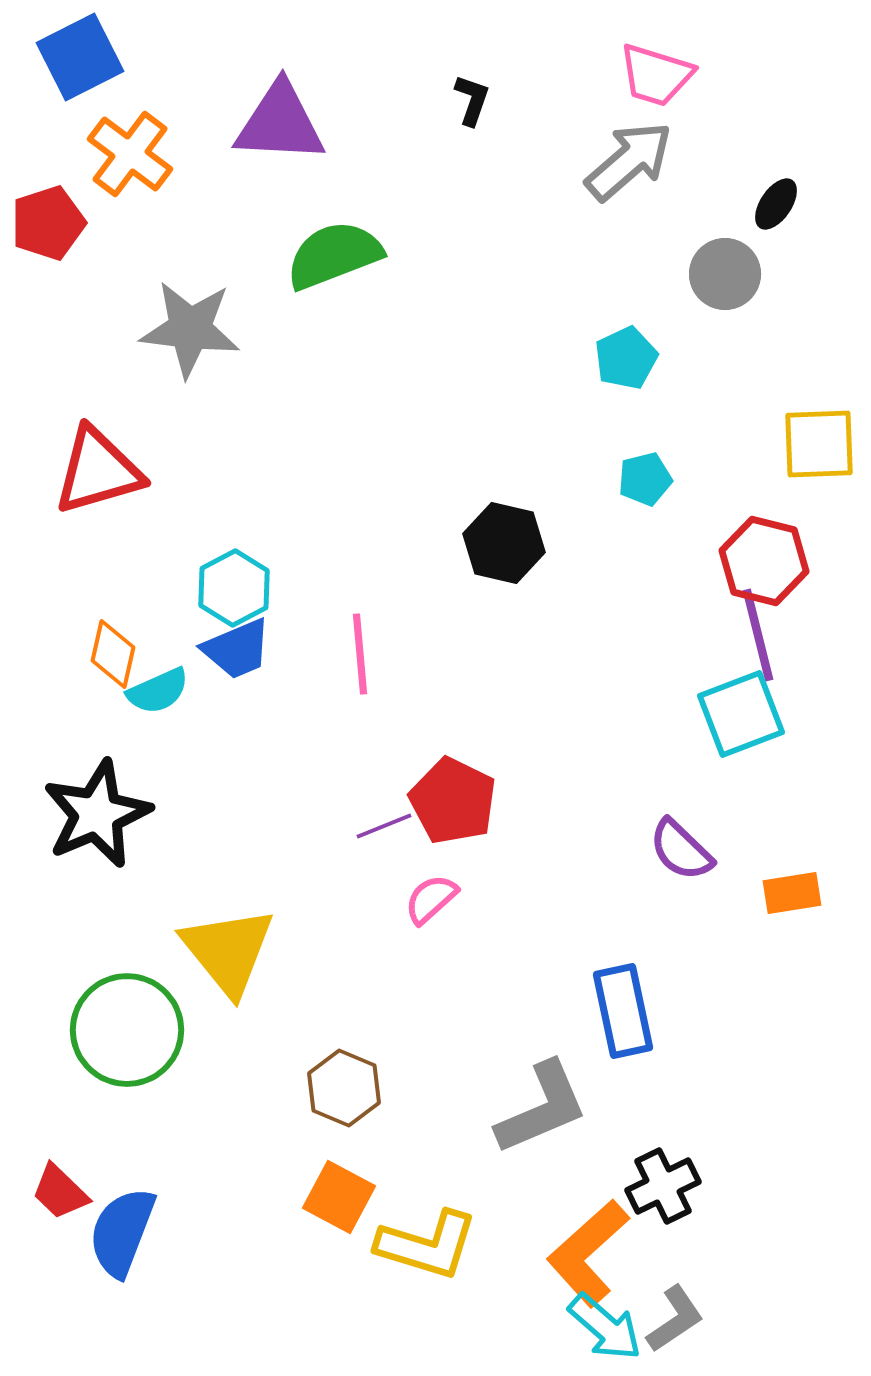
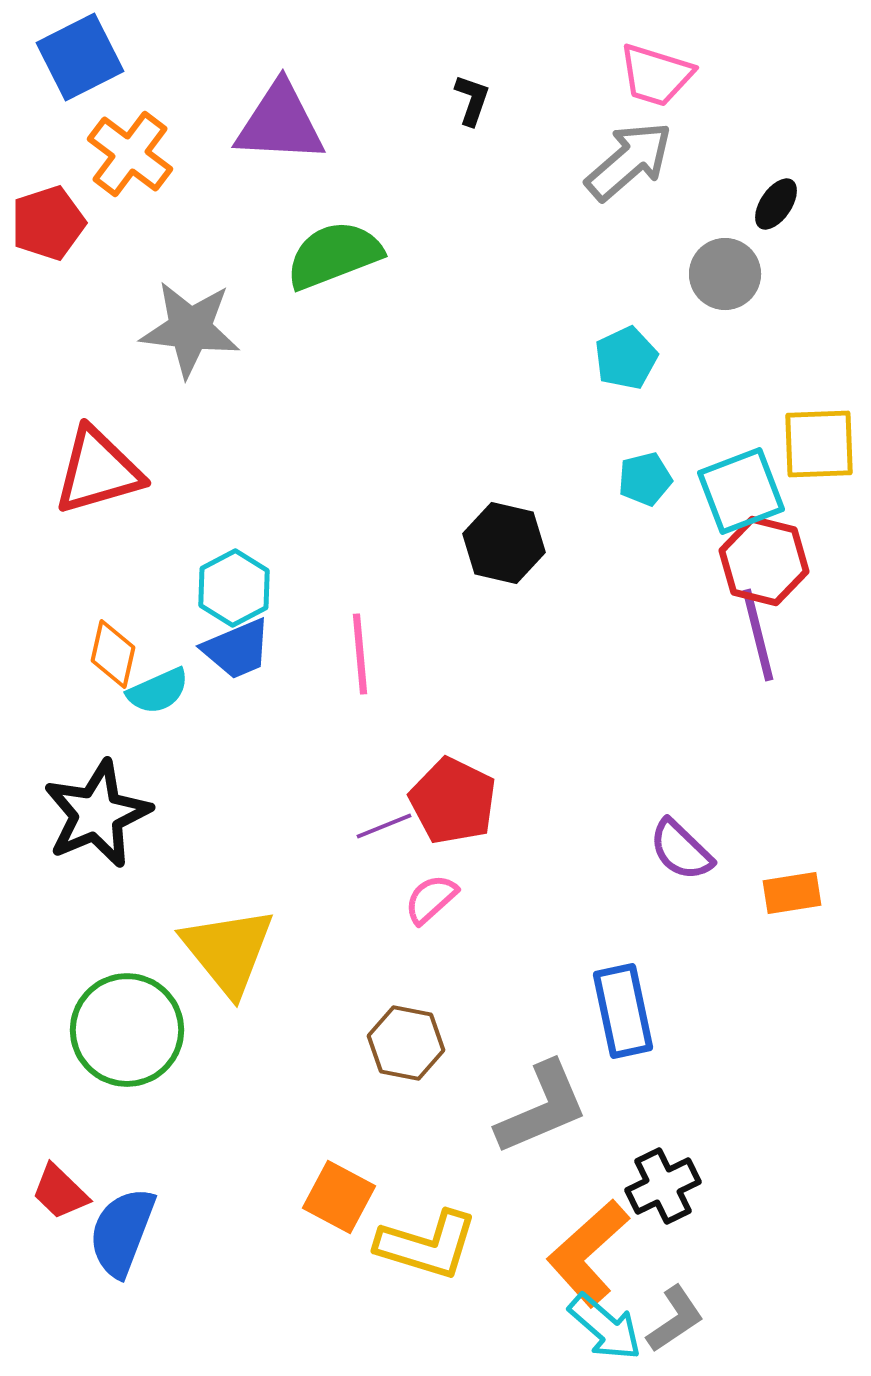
cyan square at (741, 714): moved 223 px up
brown hexagon at (344, 1088): moved 62 px right, 45 px up; rotated 12 degrees counterclockwise
